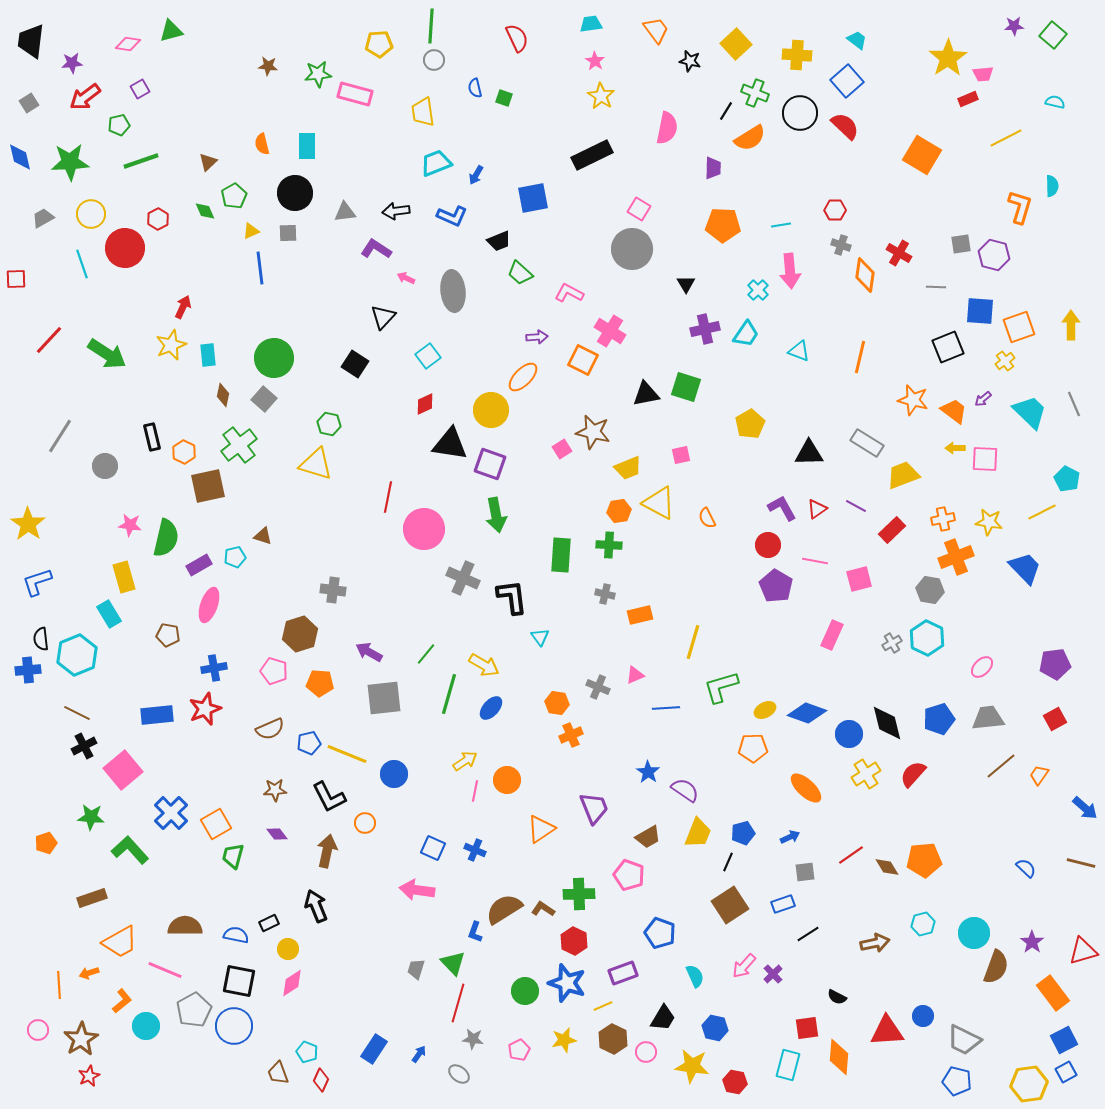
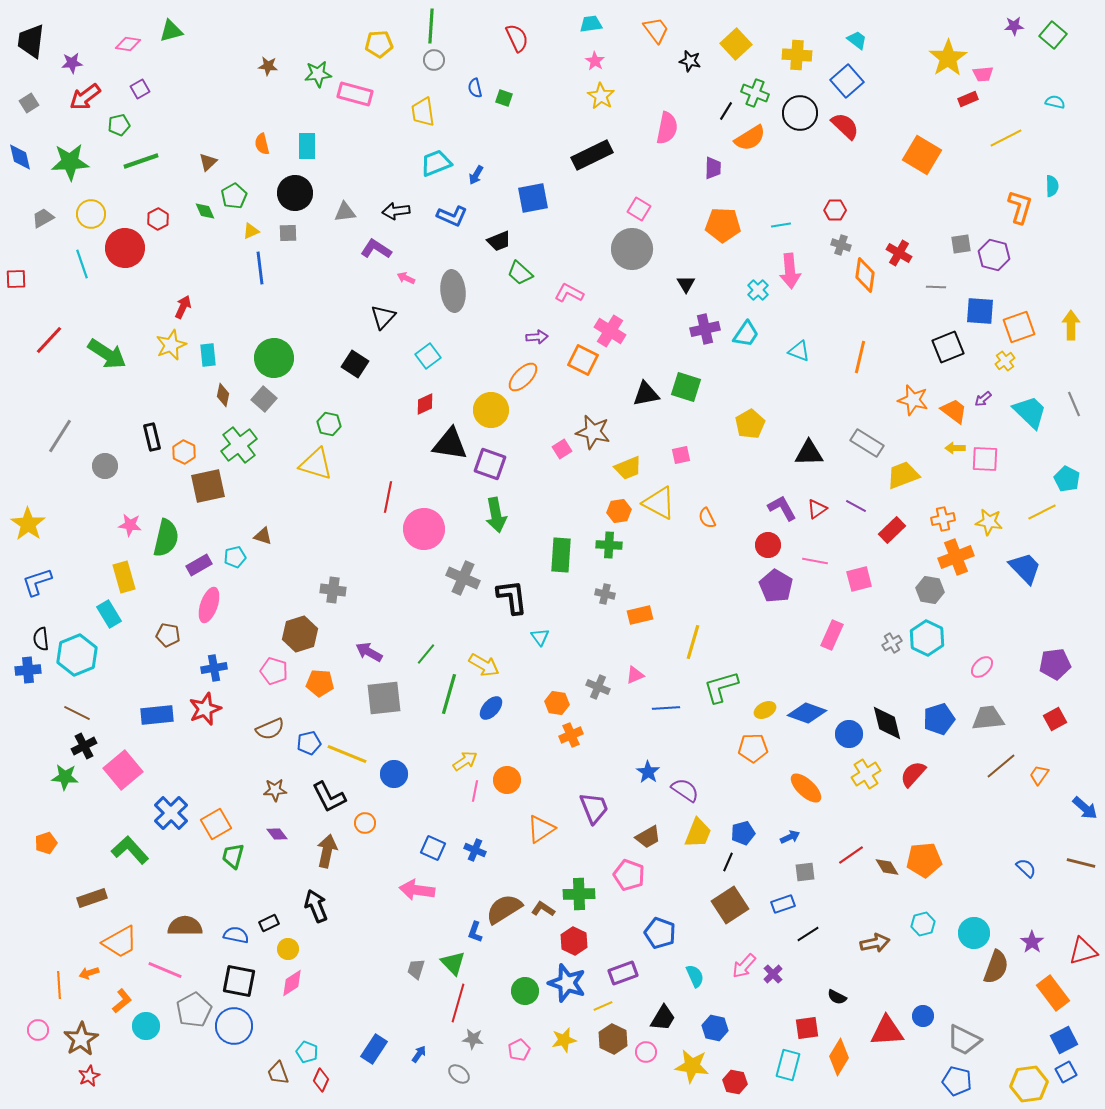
green star at (91, 817): moved 26 px left, 40 px up
orange diamond at (839, 1057): rotated 27 degrees clockwise
